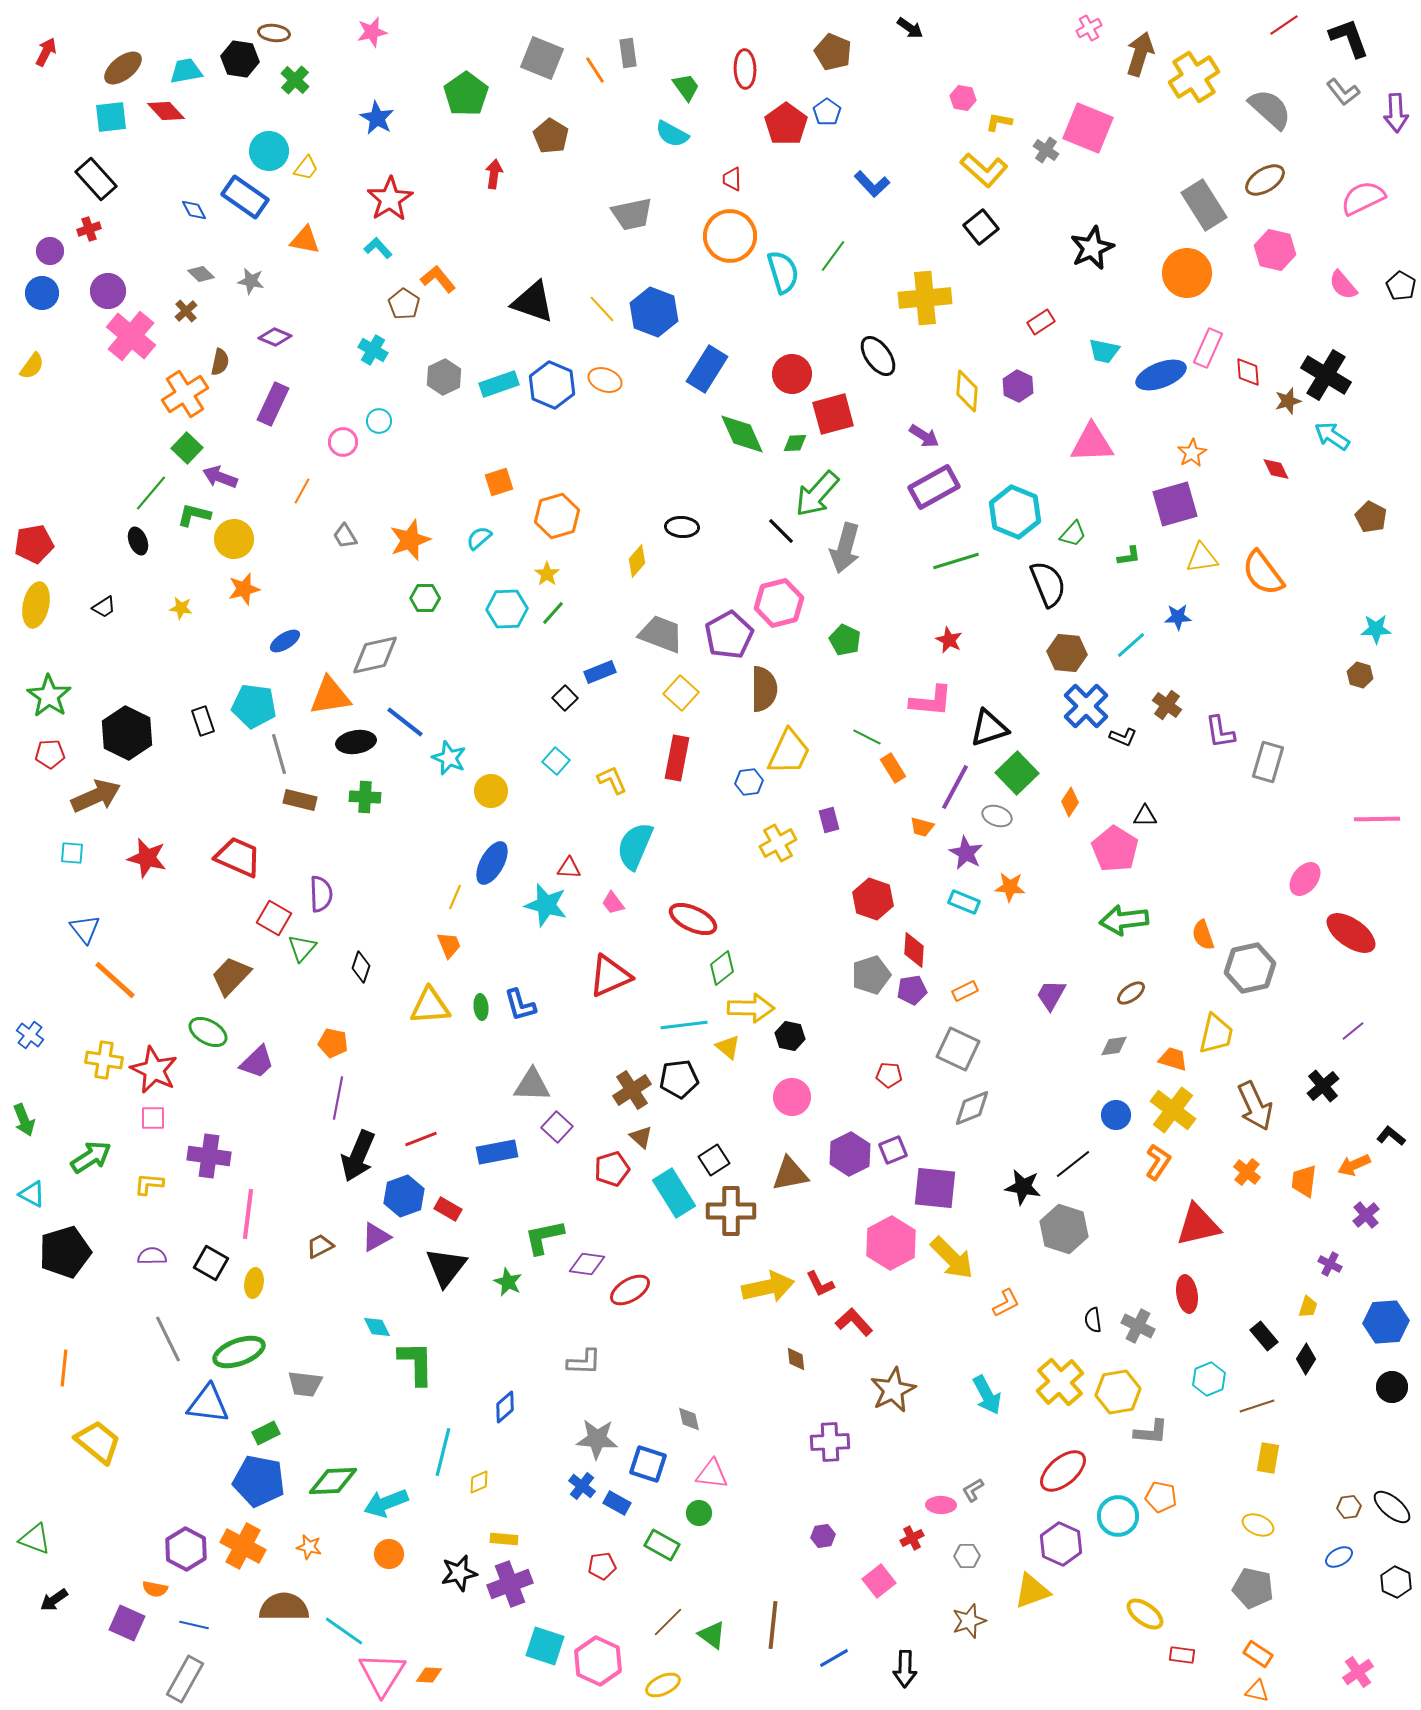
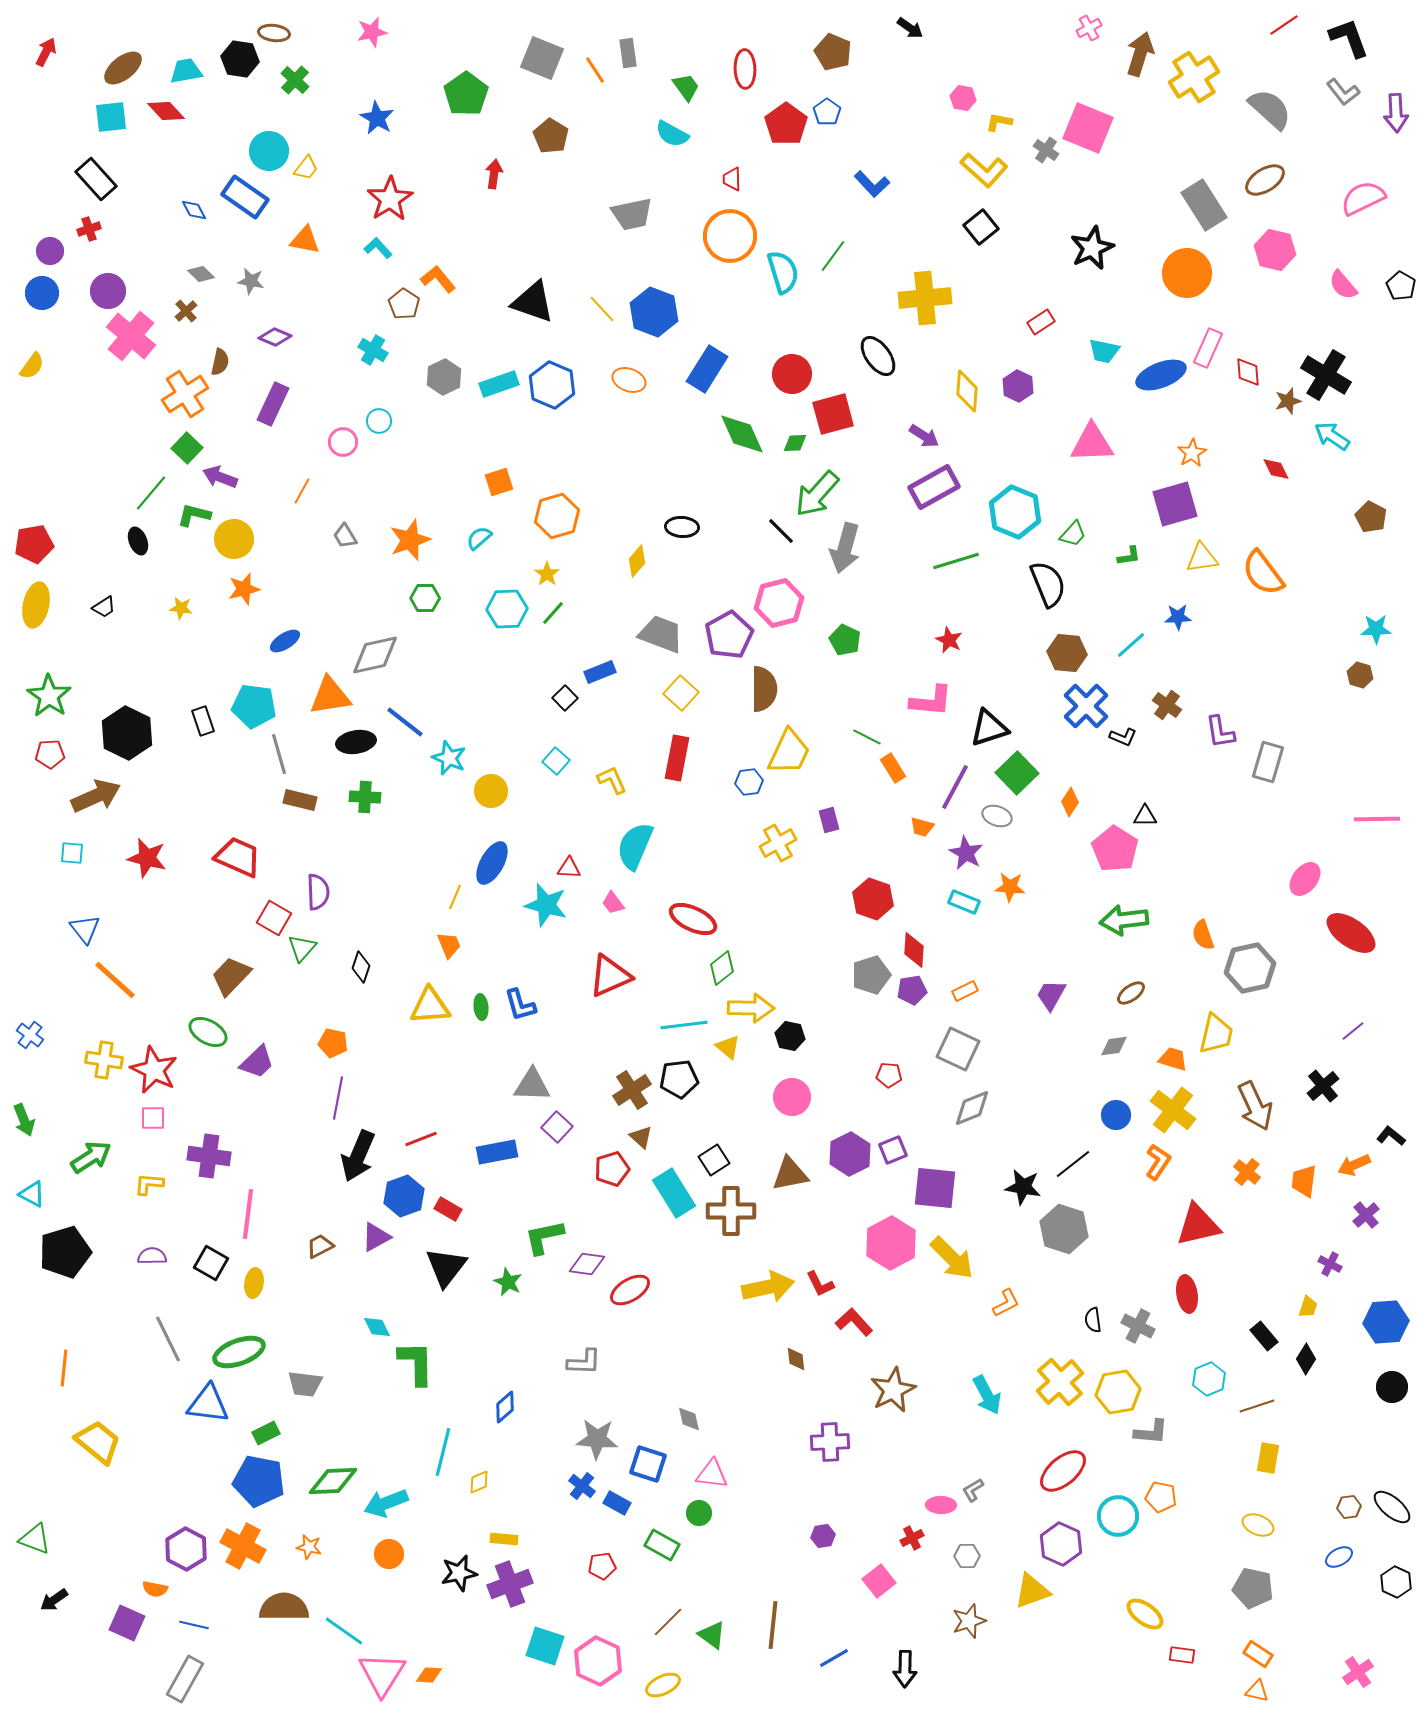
orange ellipse at (605, 380): moved 24 px right
purple semicircle at (321, 894): moved 3 px left, 2 px up
